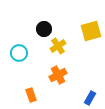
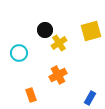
black circle: moved 1 px right, 1 px down
yellow cross: moved 1 px right, 3 px up
